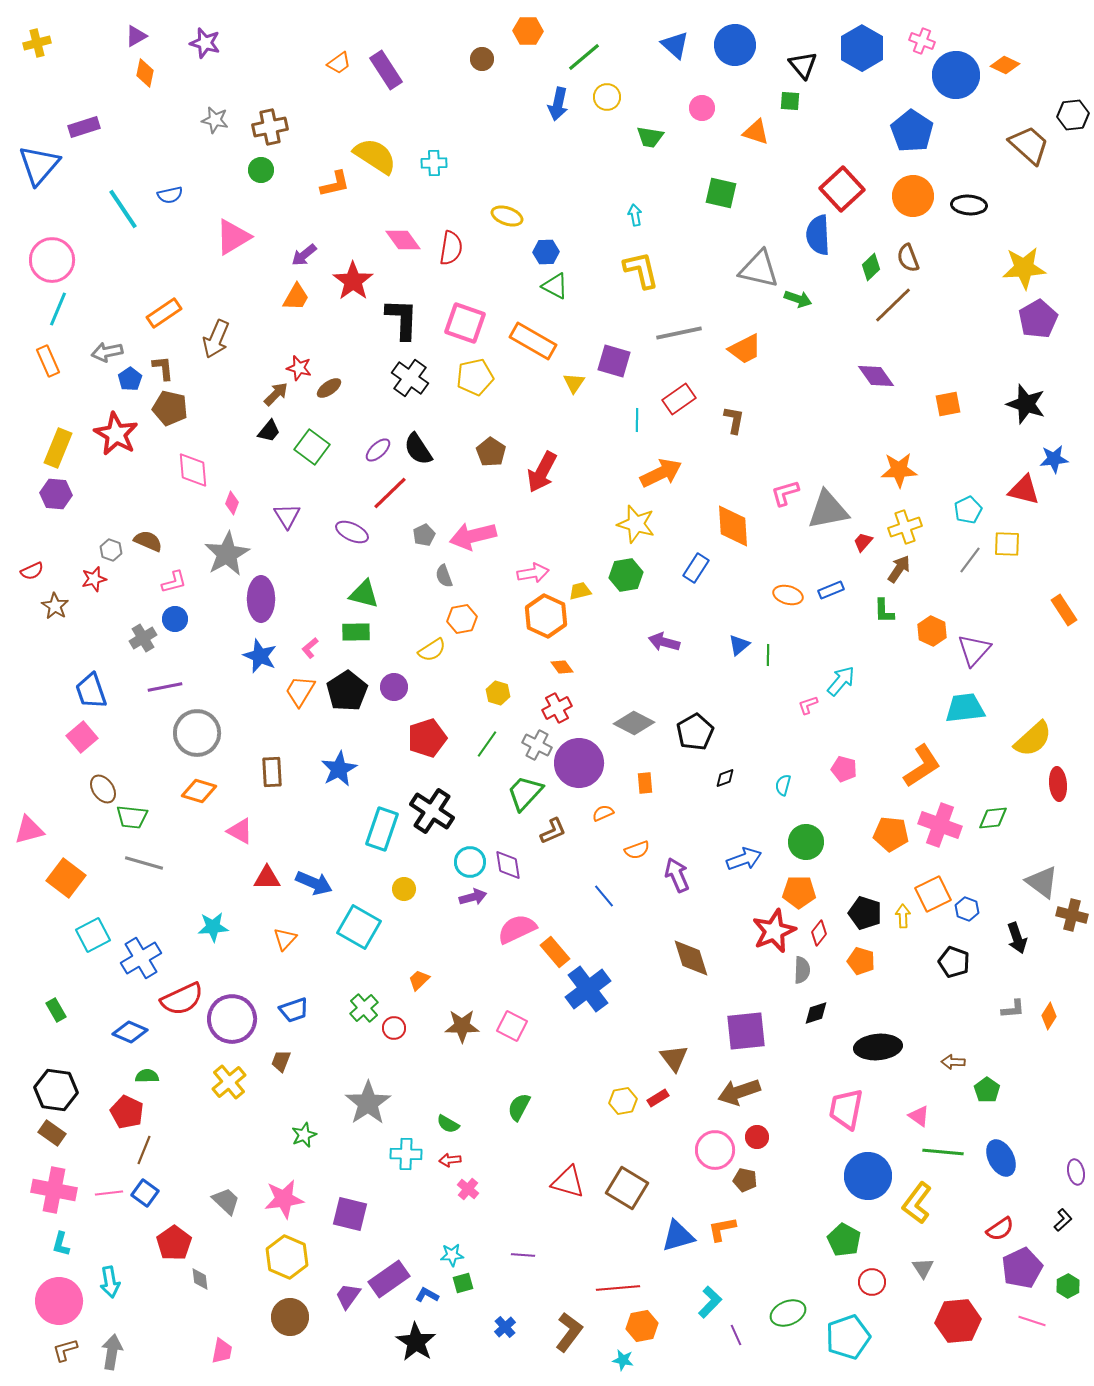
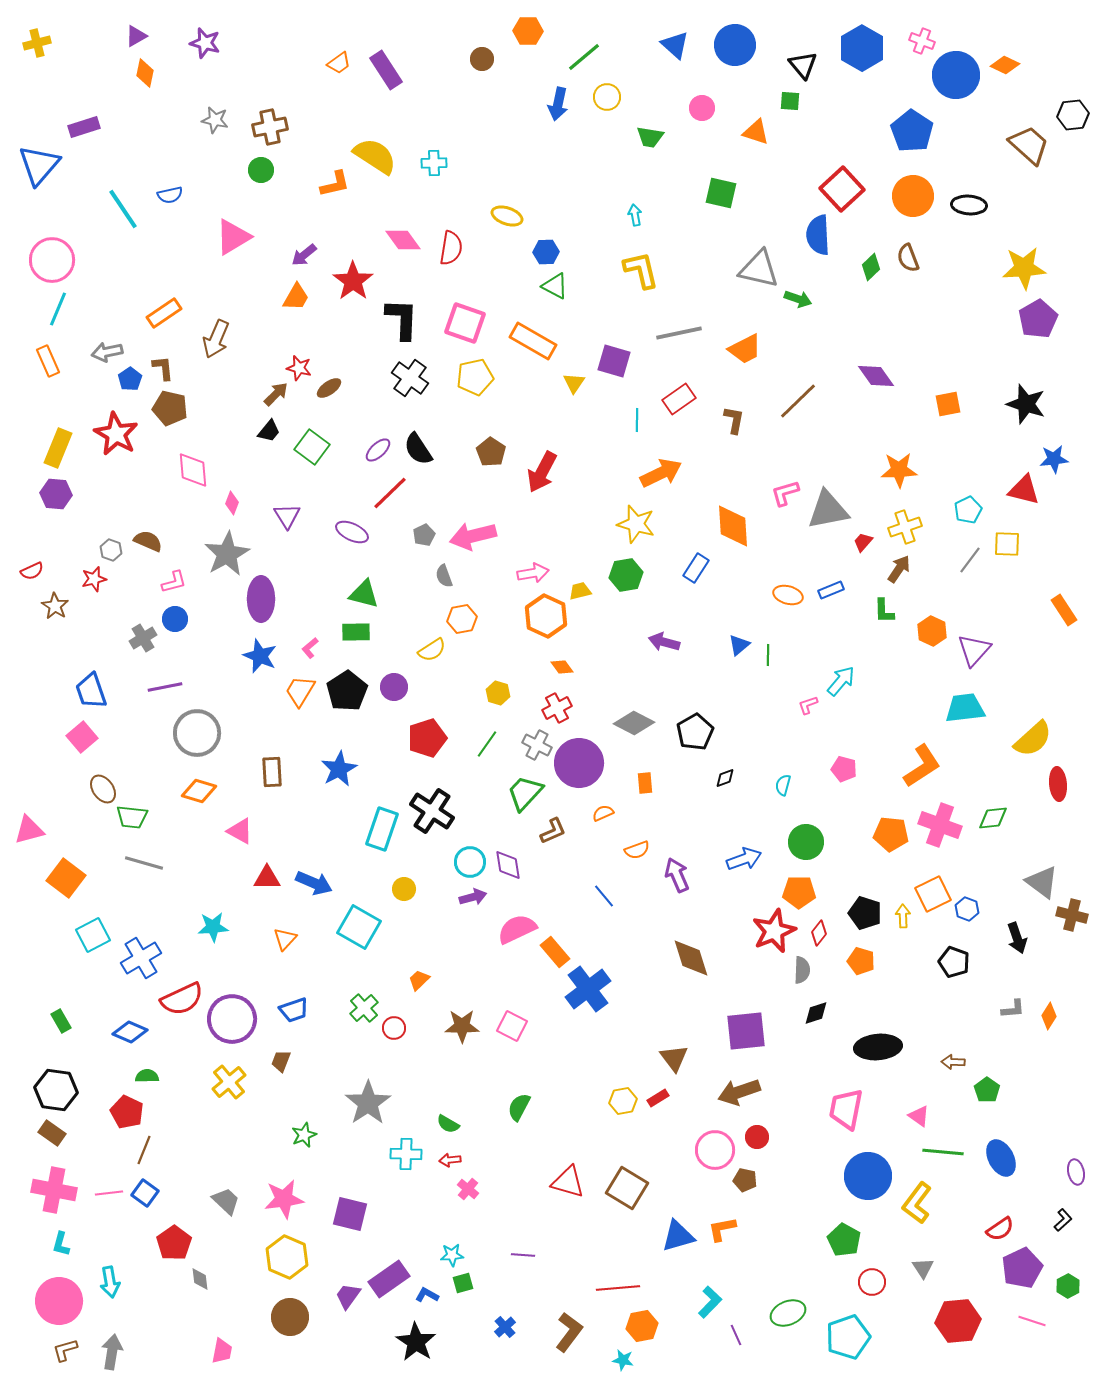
brown line at (893, 305): moved 95 px left, 96 px down
green rectangle at (56, 1010): moved 5 px right, 11 px down
